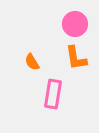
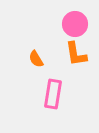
orange L-shape: moved 4 px up
orange semicircle: moved 4 px right, 3 px up
